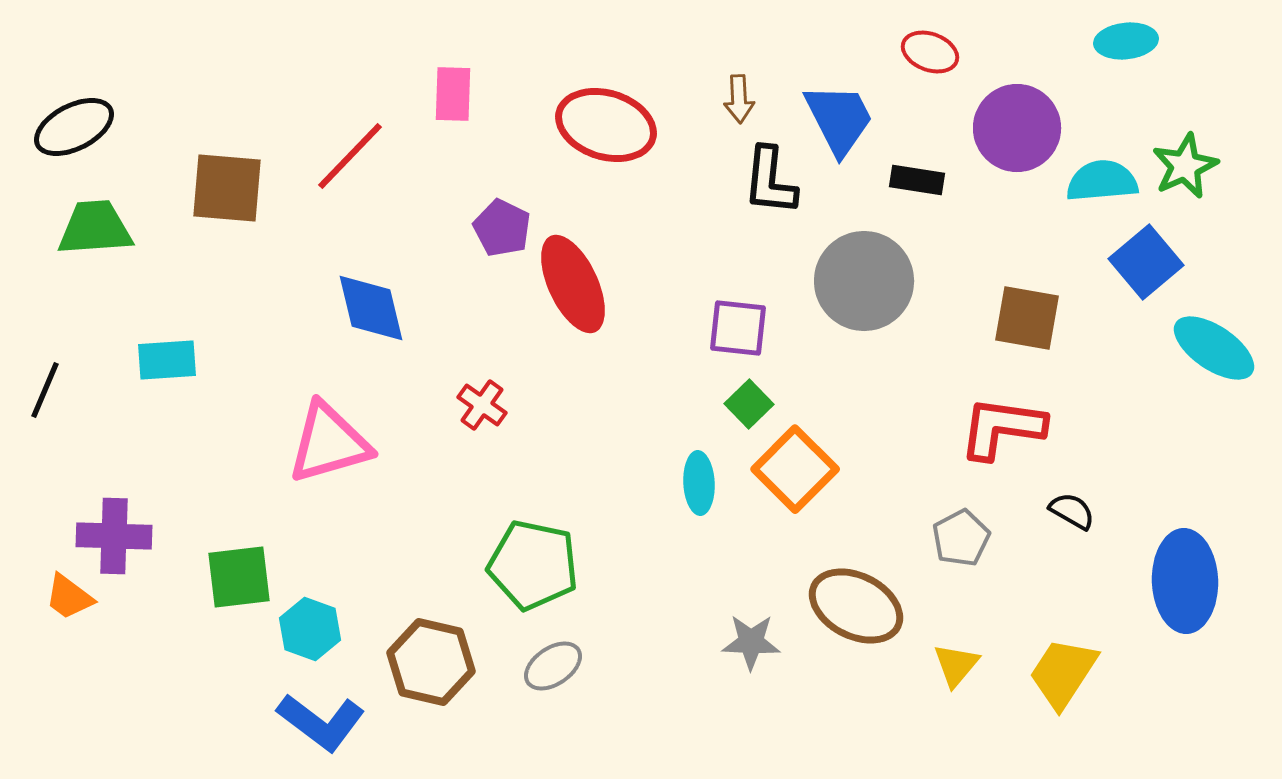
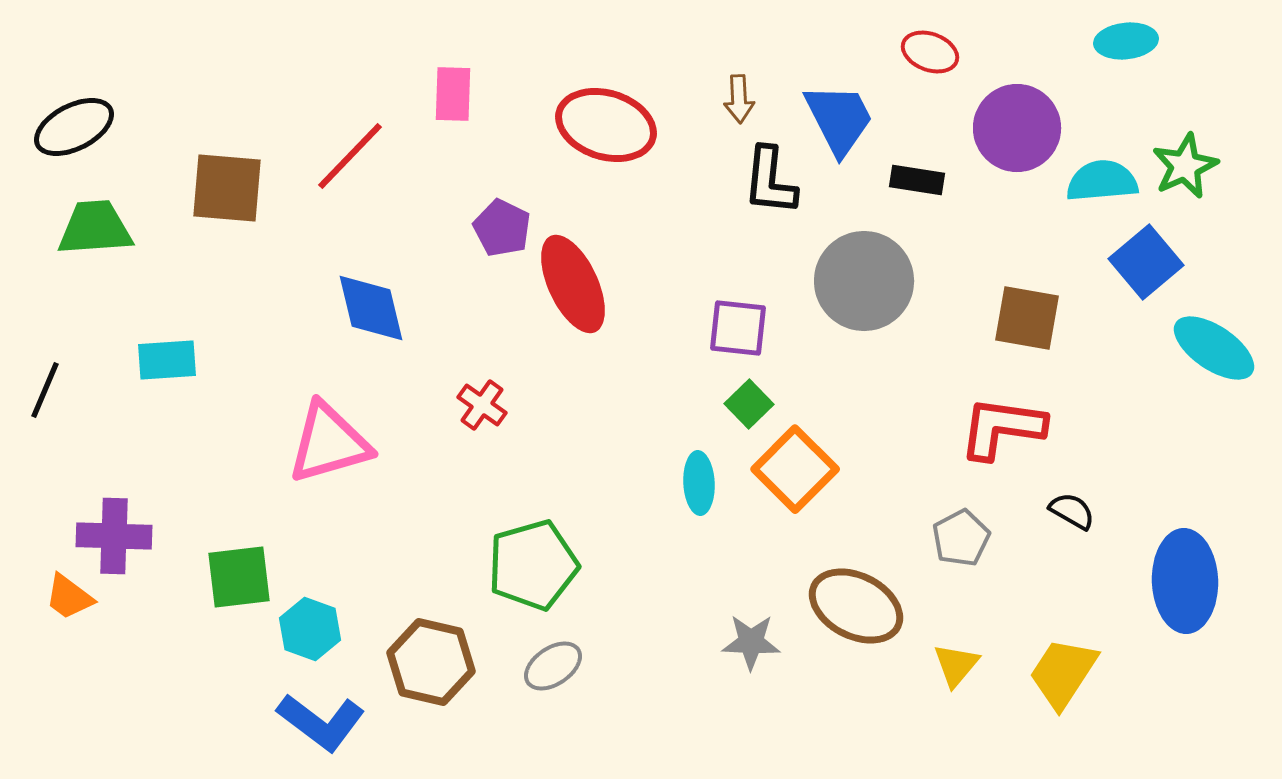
green pentagon at (533, 565): rotated 28 degrees counterclockwise
